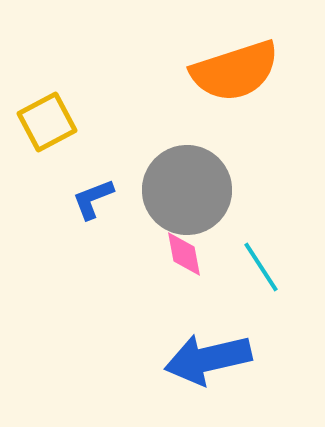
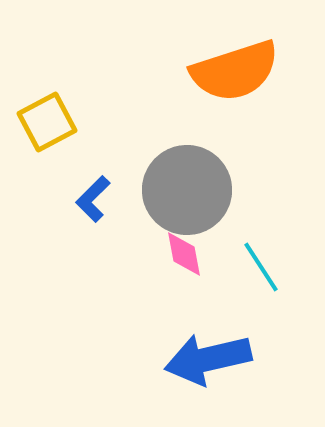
blue L-shape: rotated 24 degrees counterclockwise
